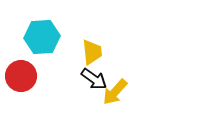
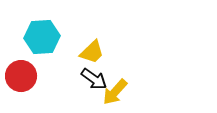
yellow trapezoid: rotated 52 degrees clockwise
